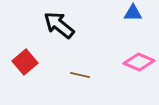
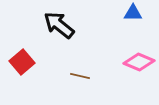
red square: moved 3 px left
brown line: moved 1 px down
